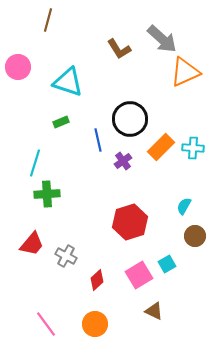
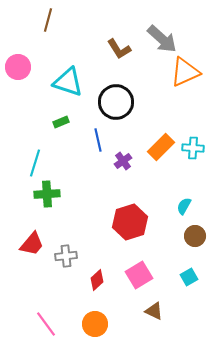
black circle: moved 14 px left, 17 px up
gray cross: rotated 35 degrees counterclockwise
cyan square: moved 22 px right, 13 px down
